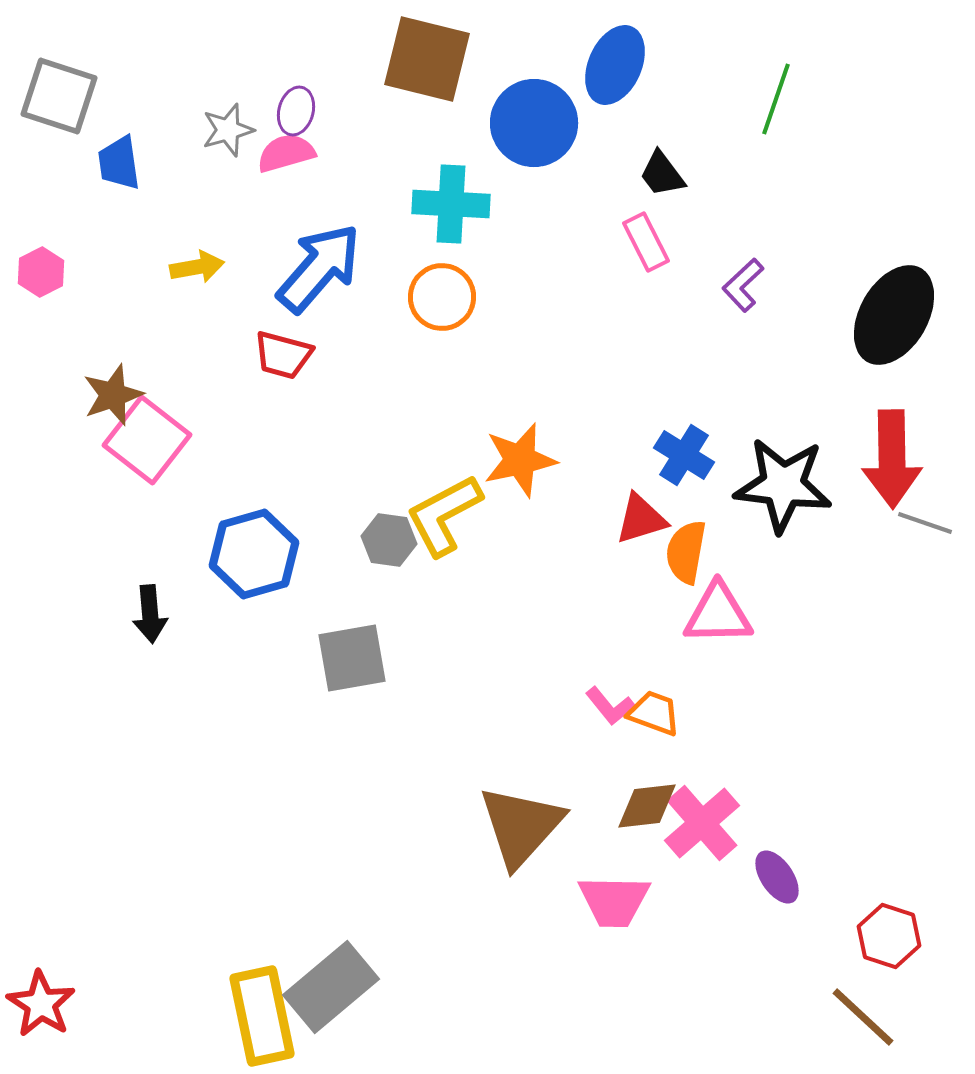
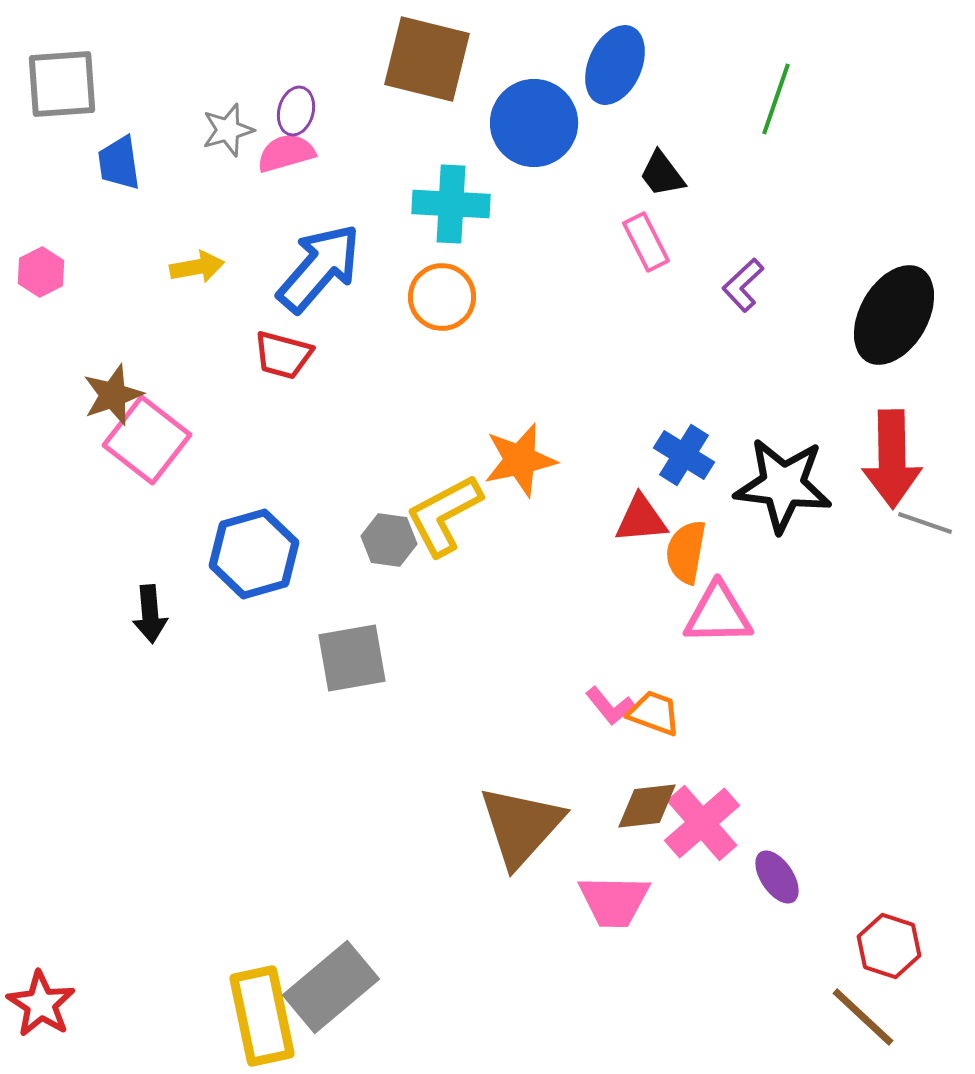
gray square at (59, 96): moved 3 px right, 12 px up; rotated 22 degrees counterclockwise
red triangle at (641, 519): rotated 12 degrees clockwise
red hexagon at (889, 936): moved 10 px down
